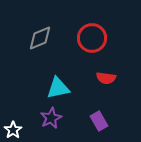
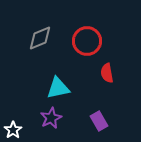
red circle: moved 5 px left, 3 px down
red semicircle: moved 1 px right, 5 px up; rotated 72 degrees clockwise
